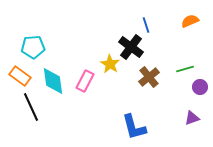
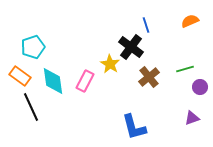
cyan pentagon: rotated 15 degrees counterclockwise
